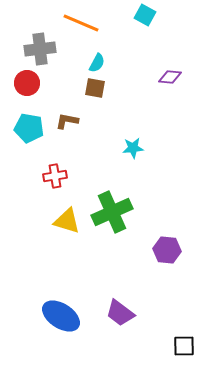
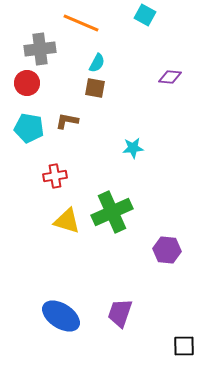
purple trapezoid: rotated 72 degrees clockwise
